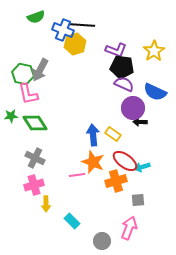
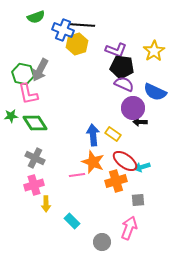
yellow hexagon: moved 2 px right
gray circle: moved 1 px down
